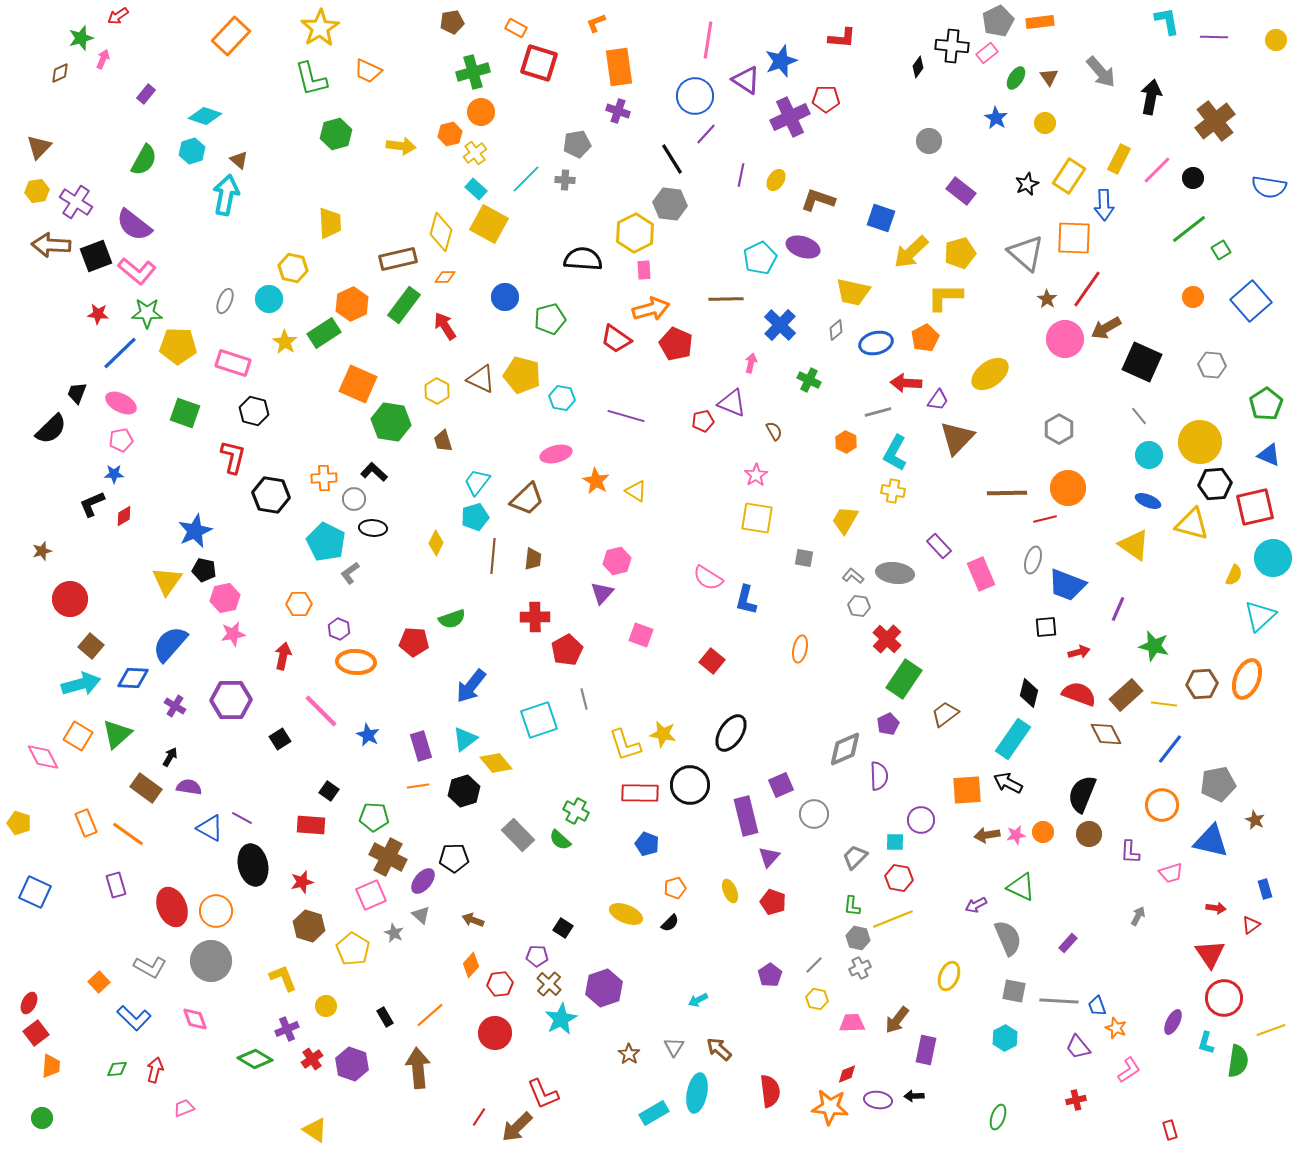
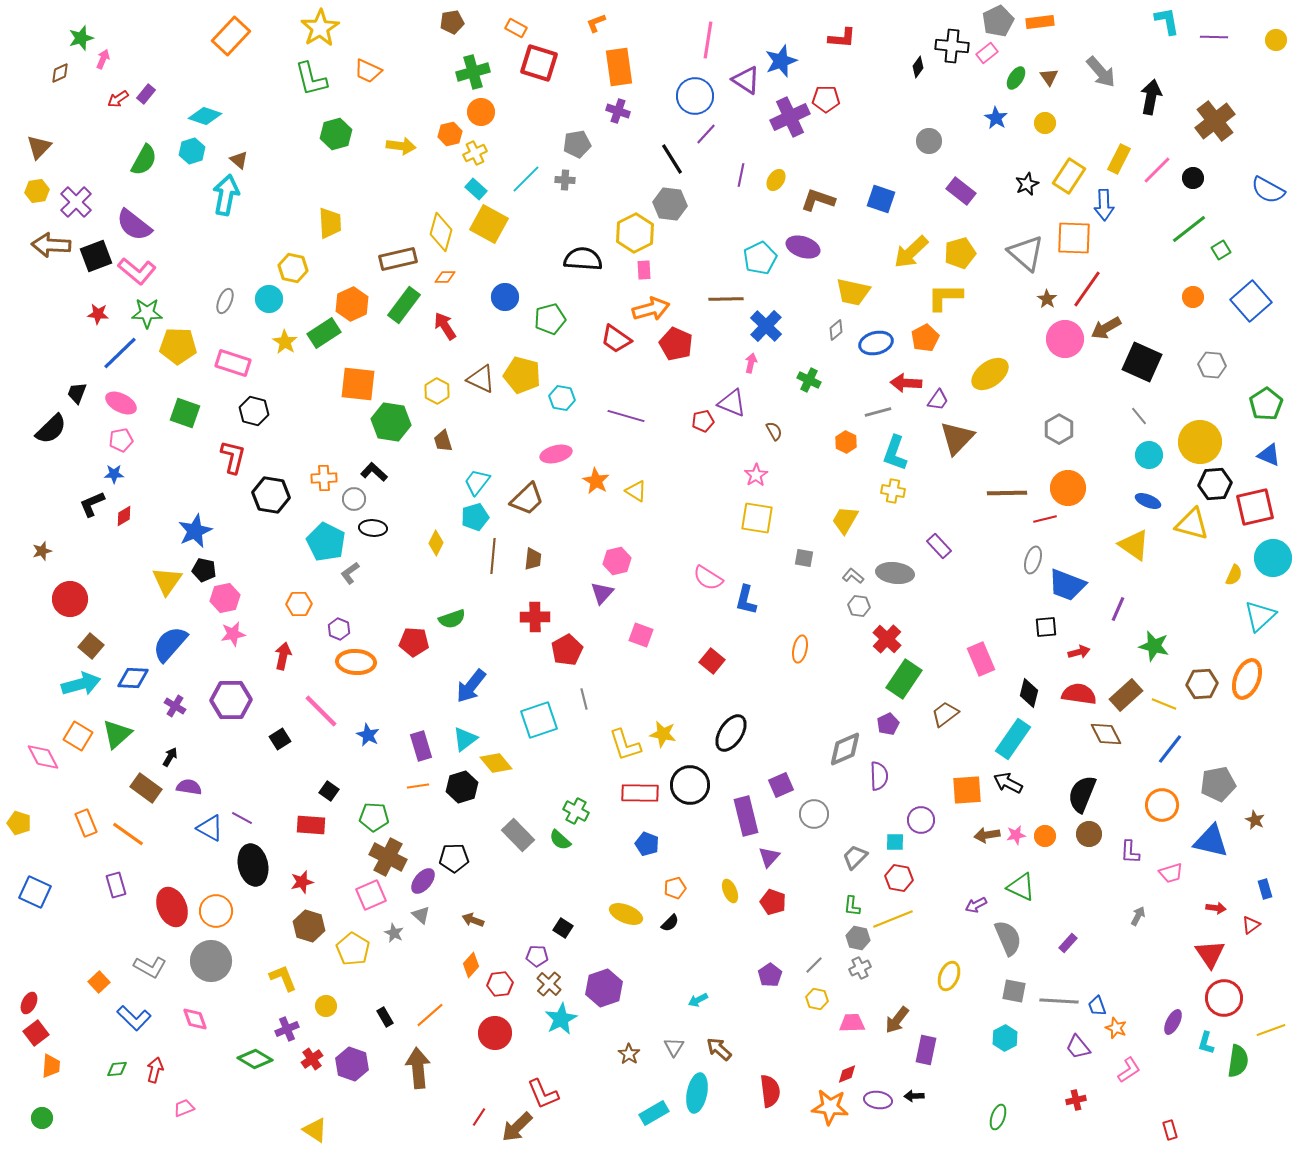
red arrow at (118, 16): moved 83 px down
yellow cross at (475, 153): rotated 10 degrees clockwise
blue semicircle at (1269, 187): moved 1 px left, 3 px down; rotated 20 degrees clockwise
purple cross at (76, 202): rotated 12 degrees clockwise
blue square at (881, 218): moved 19 px up
blue cross at (780, 325): moved 14 px left, 1 px down
orange square at (358, 384): rotated 18 degrees counterclockwise
cyan L-shape at (895, 453): rotated 9 degrees counterclockwise
pink rectangle at (981, 574): moved 85 px down
red semicircle at (1079, 694): rotated 12 degrees counterclockwise
yellow line at (1164, 704): rotated 15 degrees clockwise
black hexagon at (464, 791): moved 2 px left, 4 px up
orange circle at (1043, 832): moved 2 px right, 4 px down
